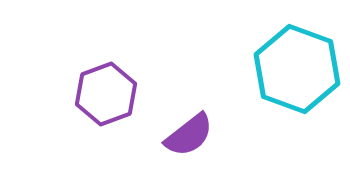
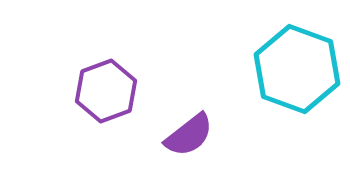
purple hexagon: moved 3 px up
